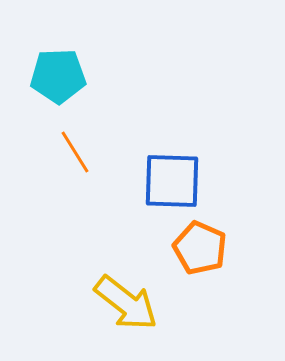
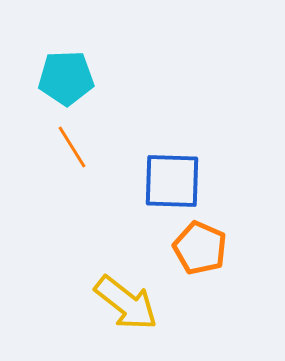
cyan pentagon: moved 8 px right, 2 px down
orange line: moved 3 px left, 5 px up
